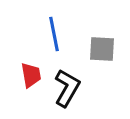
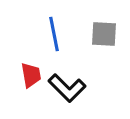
gray square: moved 2 px right, 15 px up
black L-shape: rotated 105 degrees clockwise
